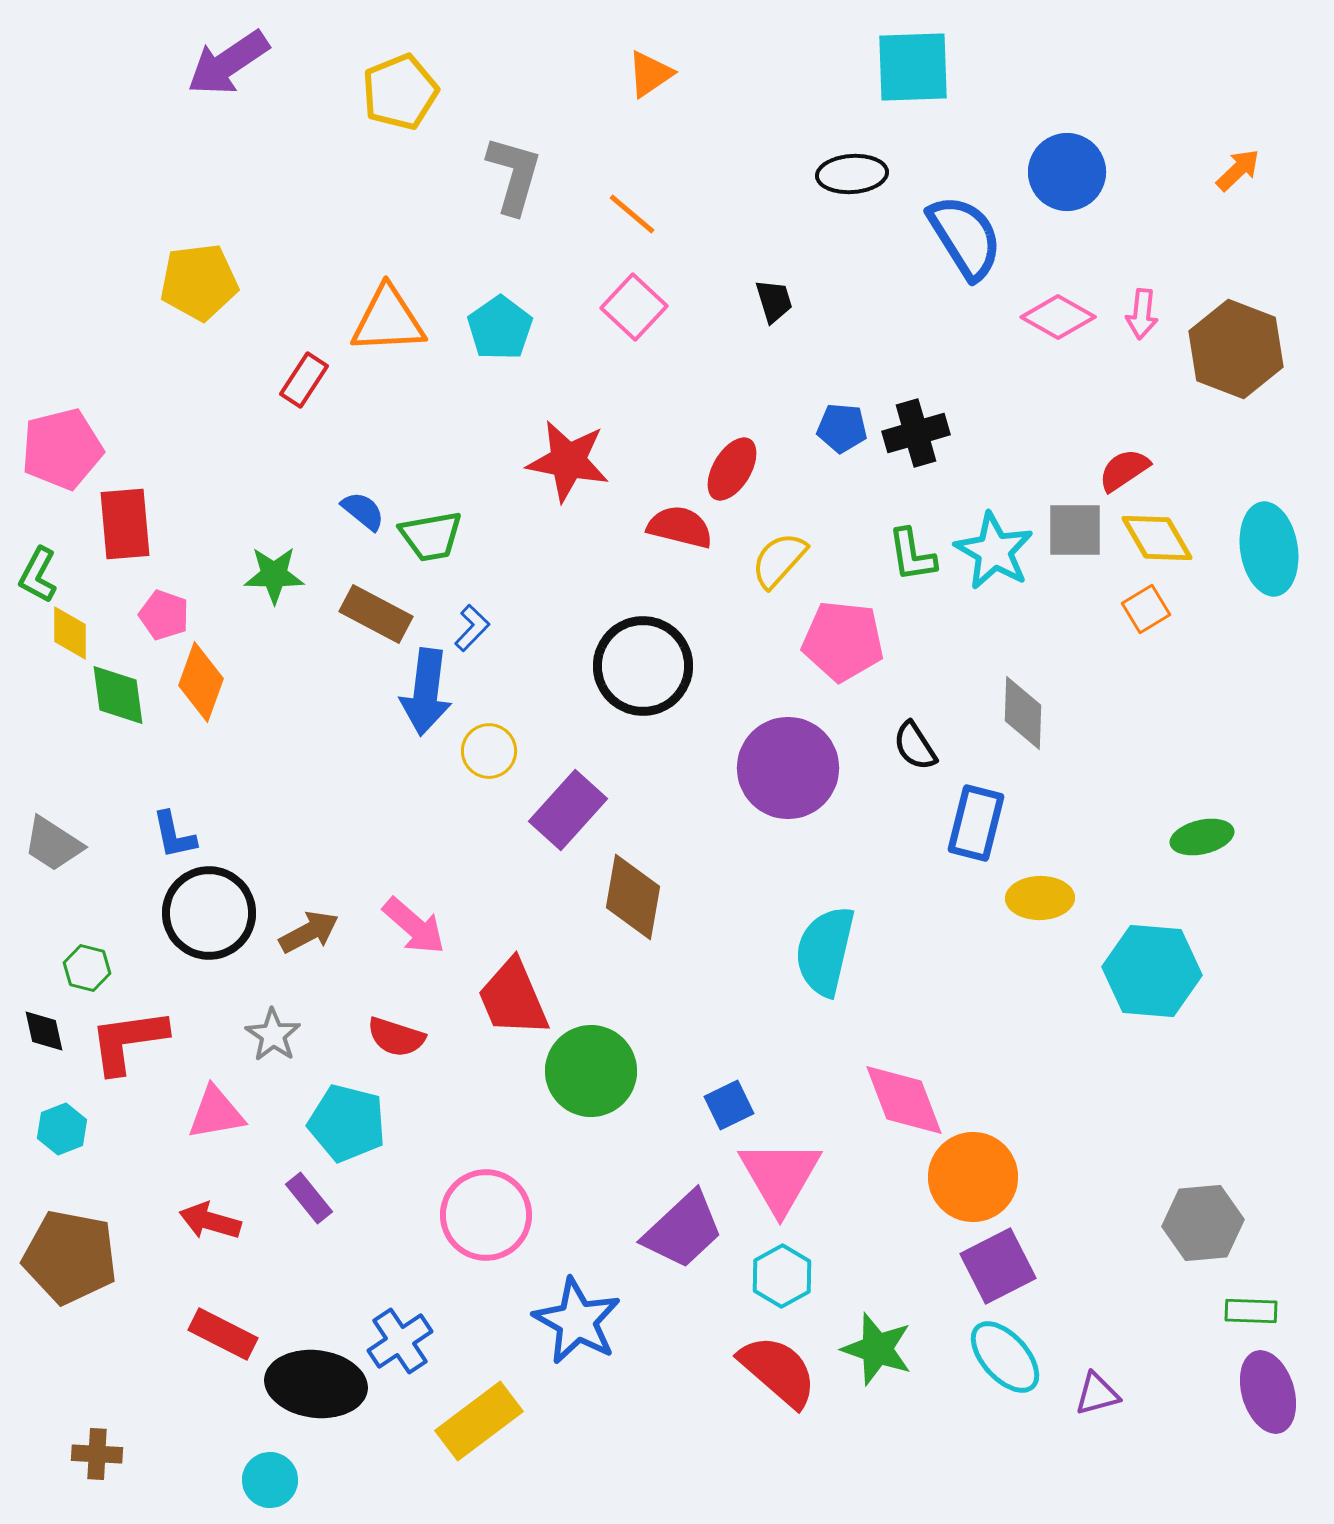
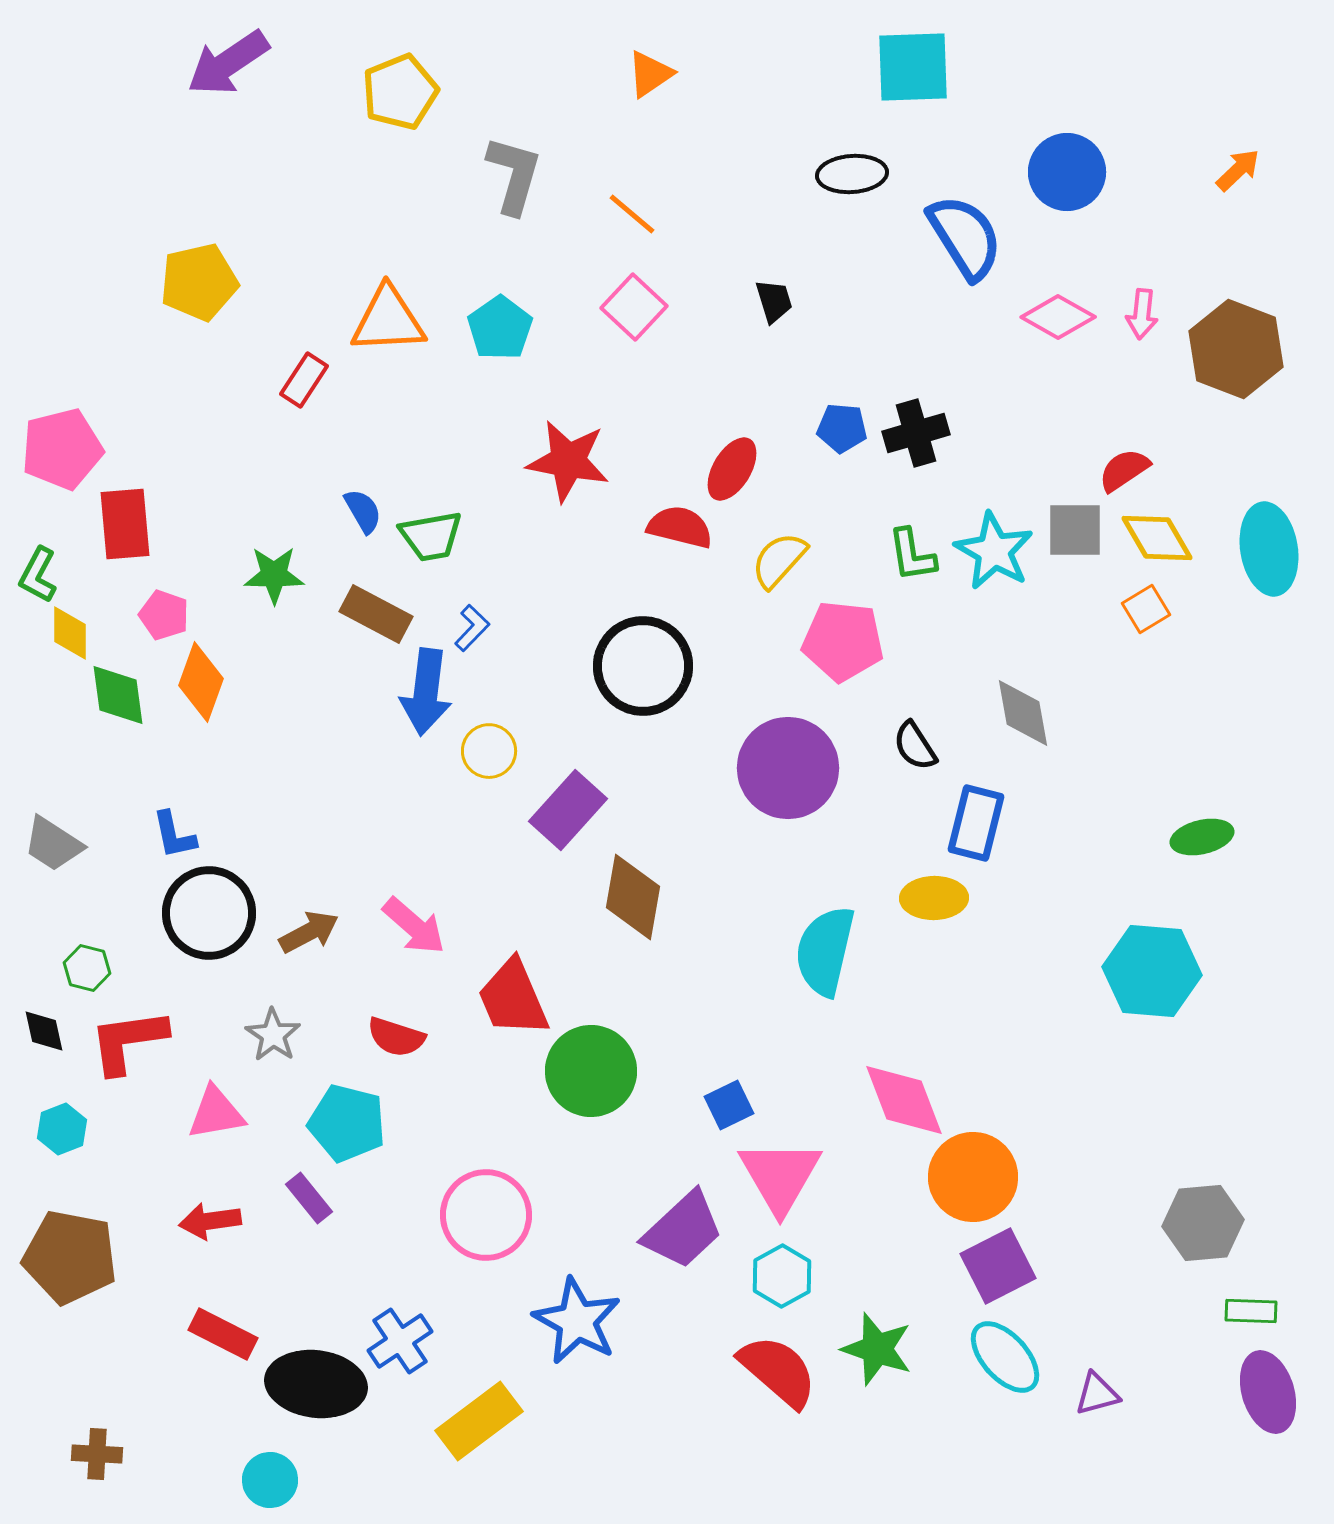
yellow pentagon at (199, 282): rotated 6 degrees counterclockwise
blue semicircle at (363, 511): rotated 21 degrees clockwise
gray diamond at (1023, 713): rotated 12 degrees counterclockwise
yellow ellipse at (1040, 898): moved 106 px left
red arrow at (210, 1221): rotated 24 degrees counterclockwise
